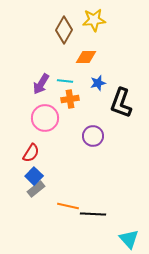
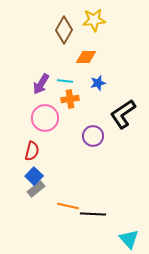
black L-shape: moved 2 px right, 11 px down; rotated 36 degrees clockwise
red semicircle: moved 1 px right, 2 px up; rotated 18 degrees counterclockwise
